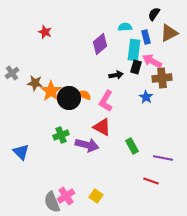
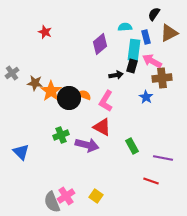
black rectangle: moved 4 px left, 1 px up
